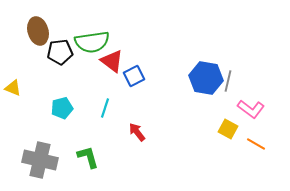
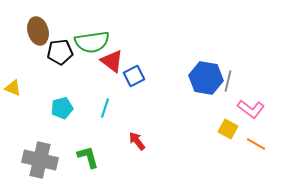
red arrow: moved 9 px down
